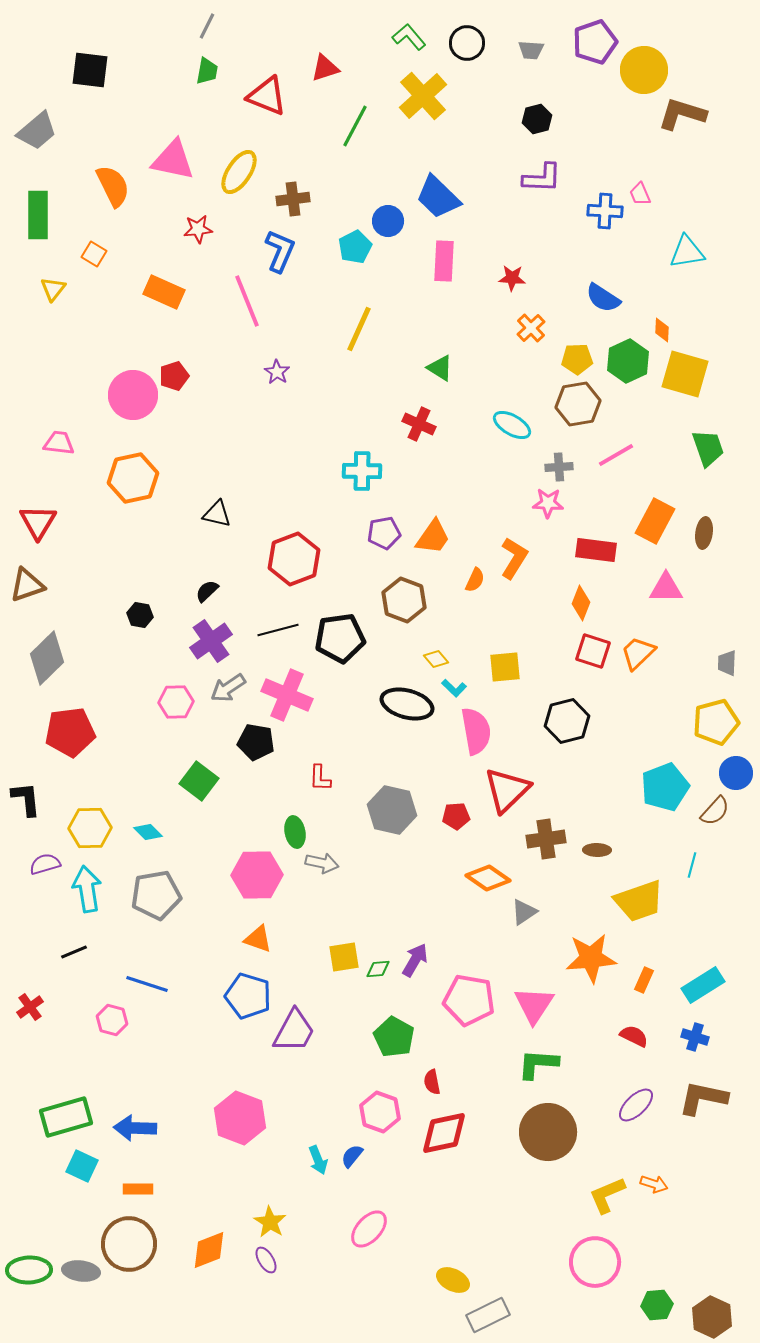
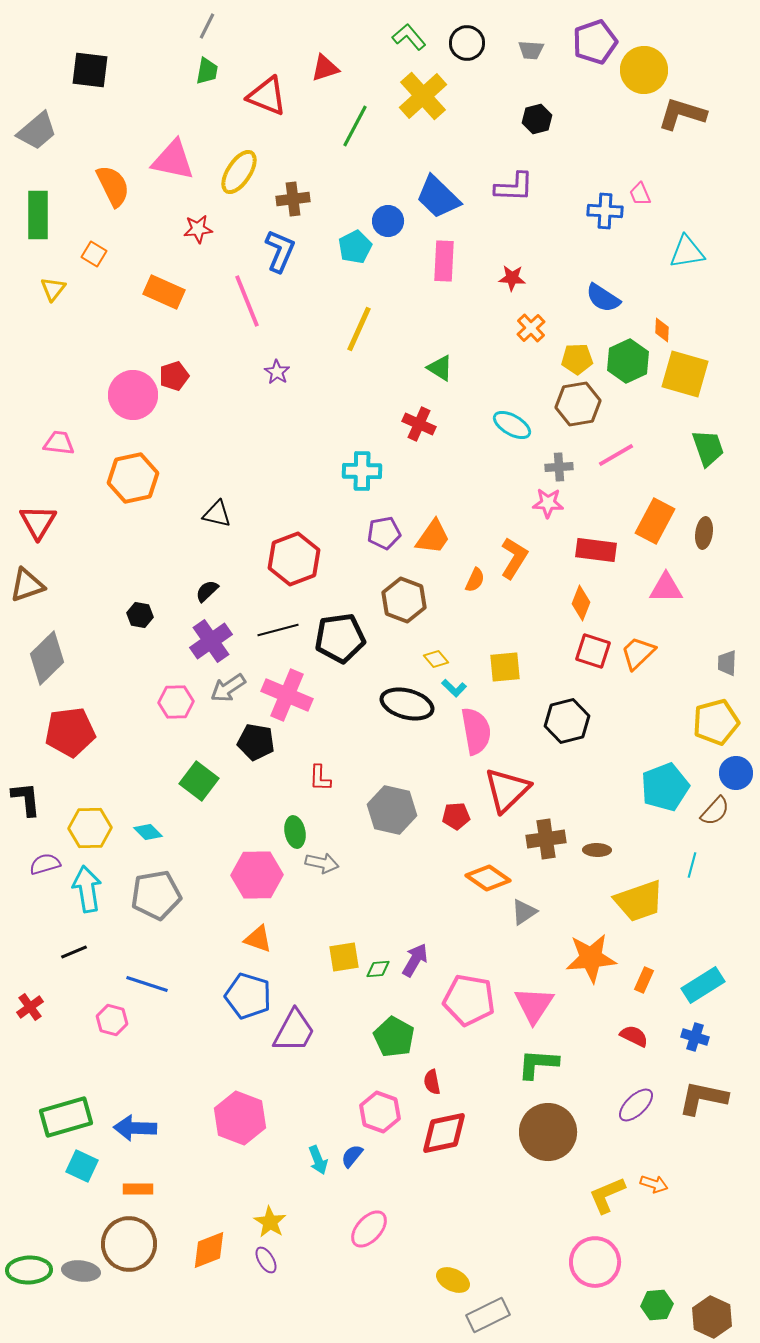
purple L-shape at (542, 178): moved 28 px left, 9 px down
